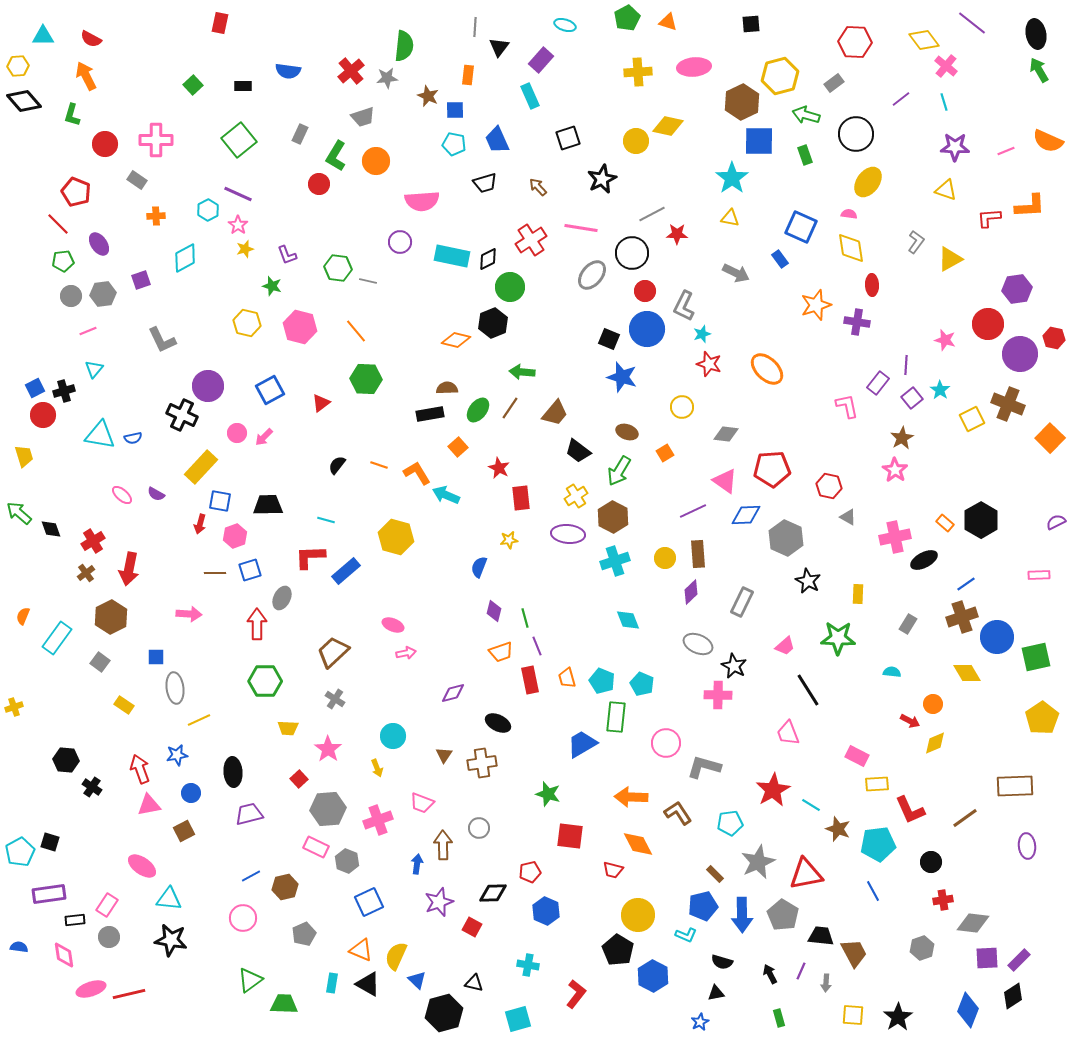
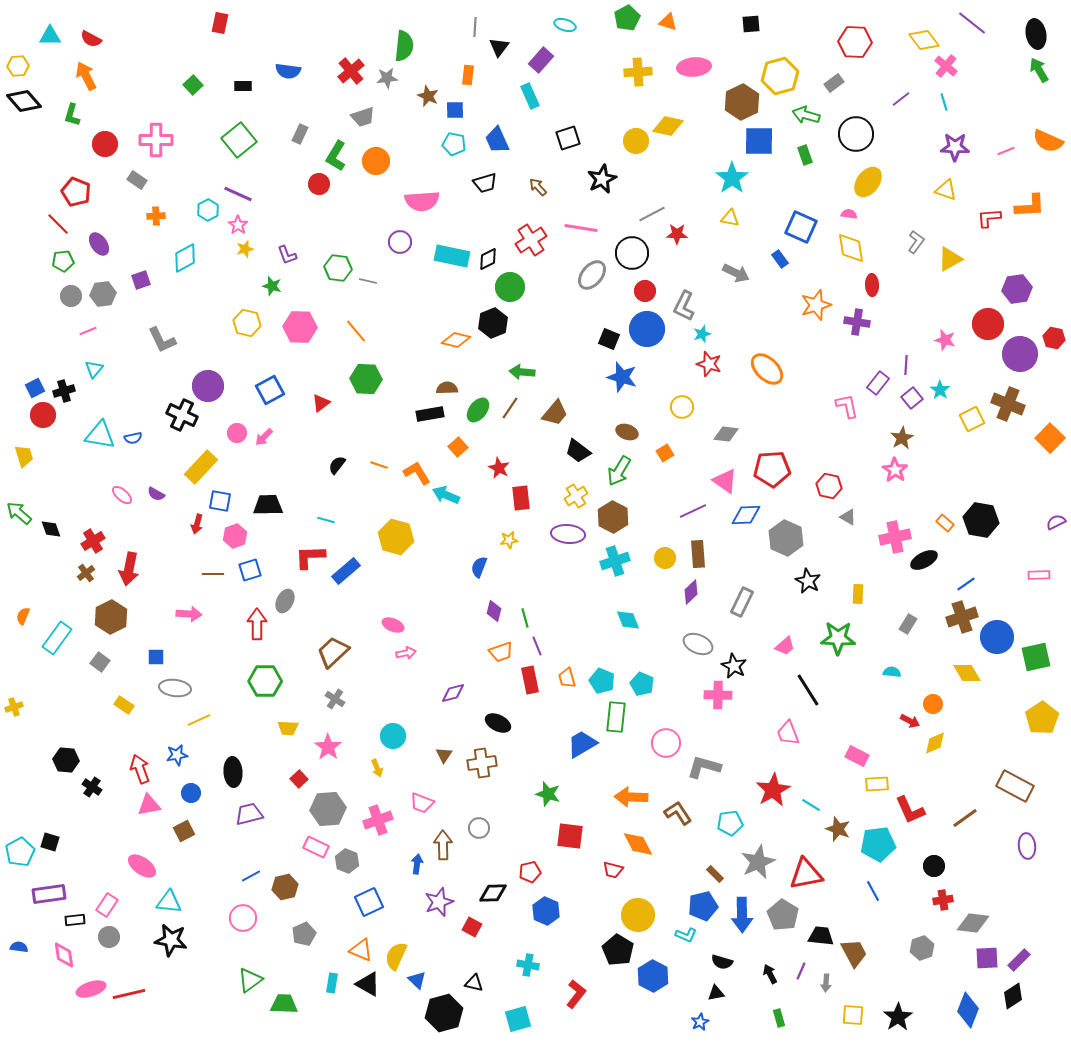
cyan triangle at (43, 36): moved 7 px right
pink hexagon at (300, 327): rotated 12 degrees counterclockwise
black hexagon at (981, 520): rotated 20 degrees counterclockwise
red arrow at (200, 524): moved 3 px left
brown line at (215, 573): moved 2 px left, 1 px down
gray ellipse at (282, 598): moved 3 px right, 3 px down
gray ellipse at (175, 688): rotated 76 degrees counterclockwise
pink star at (328, 749): moved 2 px up
brown rectangle at (1015, 786): rotated 30 degrees clockwise
black circle at (931, 862): moved 3 px right, 4 px down
cyan triangle at (169, 899): moved 3 px down
